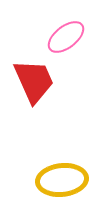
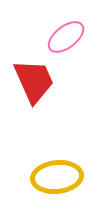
yellow ellipse: moved 5 px left, 3 px up
